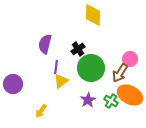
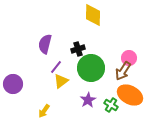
black cross: rotated 16 degrees clockwise
pink circle: moved 1 px left, 1 px up
purple line: rotated 32 degrees clockwise
brown arrow: moved 3 px right, 2 px up
green cross: moved 4 px down
yellow arrow: moved 3 px right
